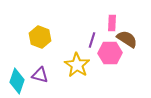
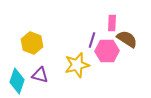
yellow hexagon: moved 8 px left, 6 px down
pink hexagon: moved 3 px left, 2 px up
yellow star: rotated 25 degrees clockwise
